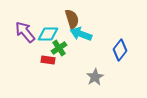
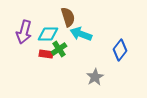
brown semicircle: moved 4 px left, 2 px up
purple arrow: moved 1 px left; rotated 125 degrees counterclockwise
green cross: moved 1 px down
red rectangle: moved 2 px left, 6 px up
